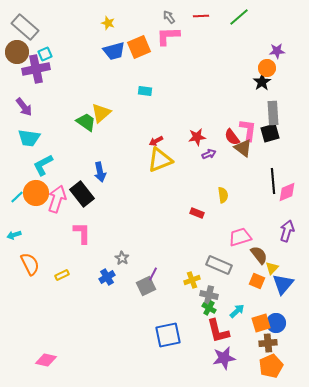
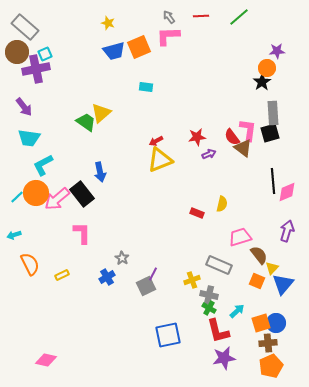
cyan rectangle at (145, 91): moved 1 px right, 4 px up
yellow semicircle at (223, 195): moved 1 px left, 9 px down; rotated 21 degrees clockwise
pink arrow at (57, 199): rotated 148 degrees counterclockwise
